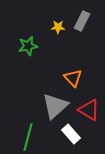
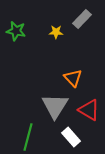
gray rectangle: moved 2 px up; rotated 18 degrees clockwise
yellow star: moved 2 px left, 5 px down
green star: moved 12 px left, 15 px up; rotated 24 degrees clockwise
gray triangle: rotated 16 degrees counterclockwise
white rectangle: moved 3 px down
